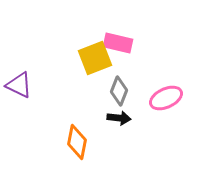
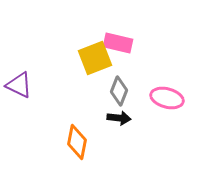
pink ellipse: moved 1 px right; rotated 40 degrees clockwise
